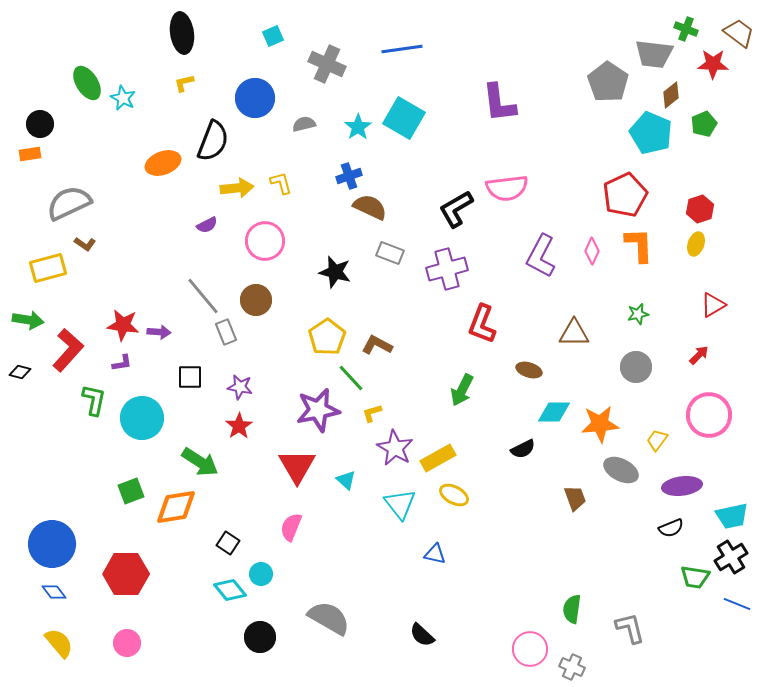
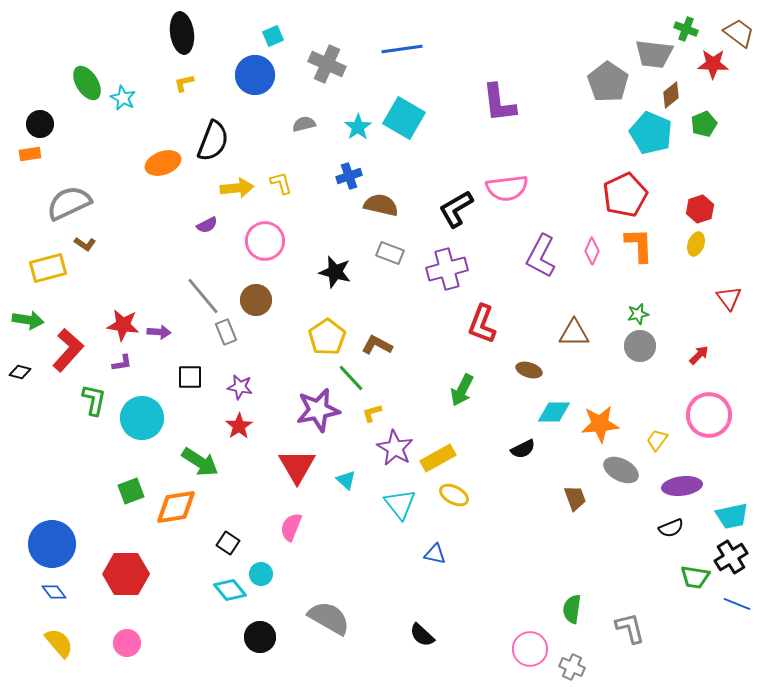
blue circle at (255, 98): moved 23 px up
brown semicircle at (370, 207): moved 11 px right, 2 px up; rotated 12 degrees counterclockwise
red triangle at (713, 305): moved 16 px right, 7 px up; rotated 36 degrees counterclockwise
gray circle at (636, 367): moved 4 px right, 21 px up
